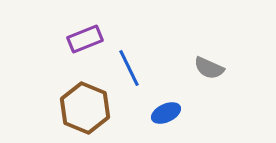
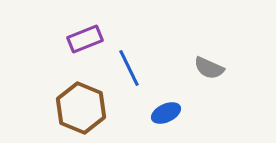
brown hexagon: moved 4 px left
